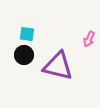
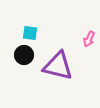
cyan square: moved 3 px right, 1 px up
